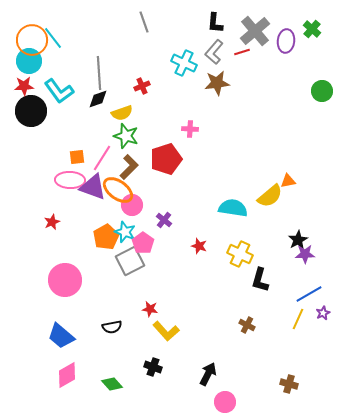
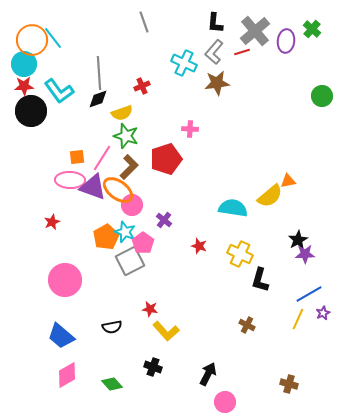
cyan circle at (29, 61): moved 5 px left, 3 px down
green circle at (322, 91): moved 5 px down
